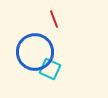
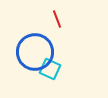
red line: moved 3 px right
